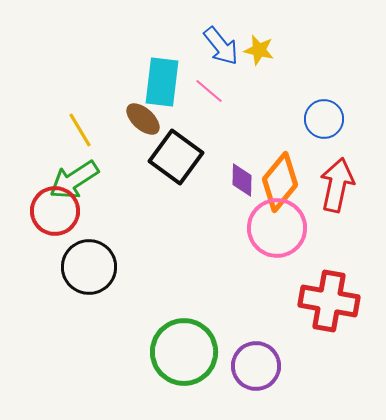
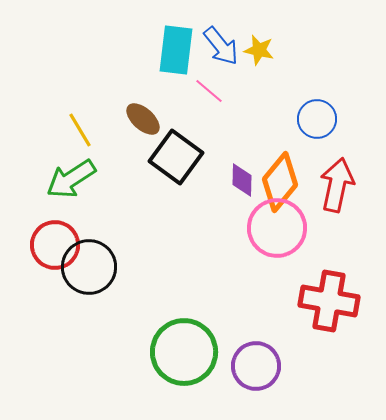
cyan rectangle: moved 14 px right, 32 px up
blue circle: moved 7 px left
green arrow: moved 3 px left, 1 px up
red circle: moved 34 px down
